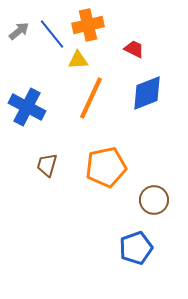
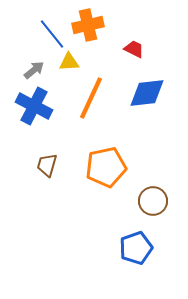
gray arrow: moved 15 px right, 39 px down
yellow triangle: moved 9 px left, 2 px down
blue diamond: rotated 15 degrees clockwise
blue cross: moved 7 px right, 1 px up
brown circle: moved 1 px left, 1 px down
